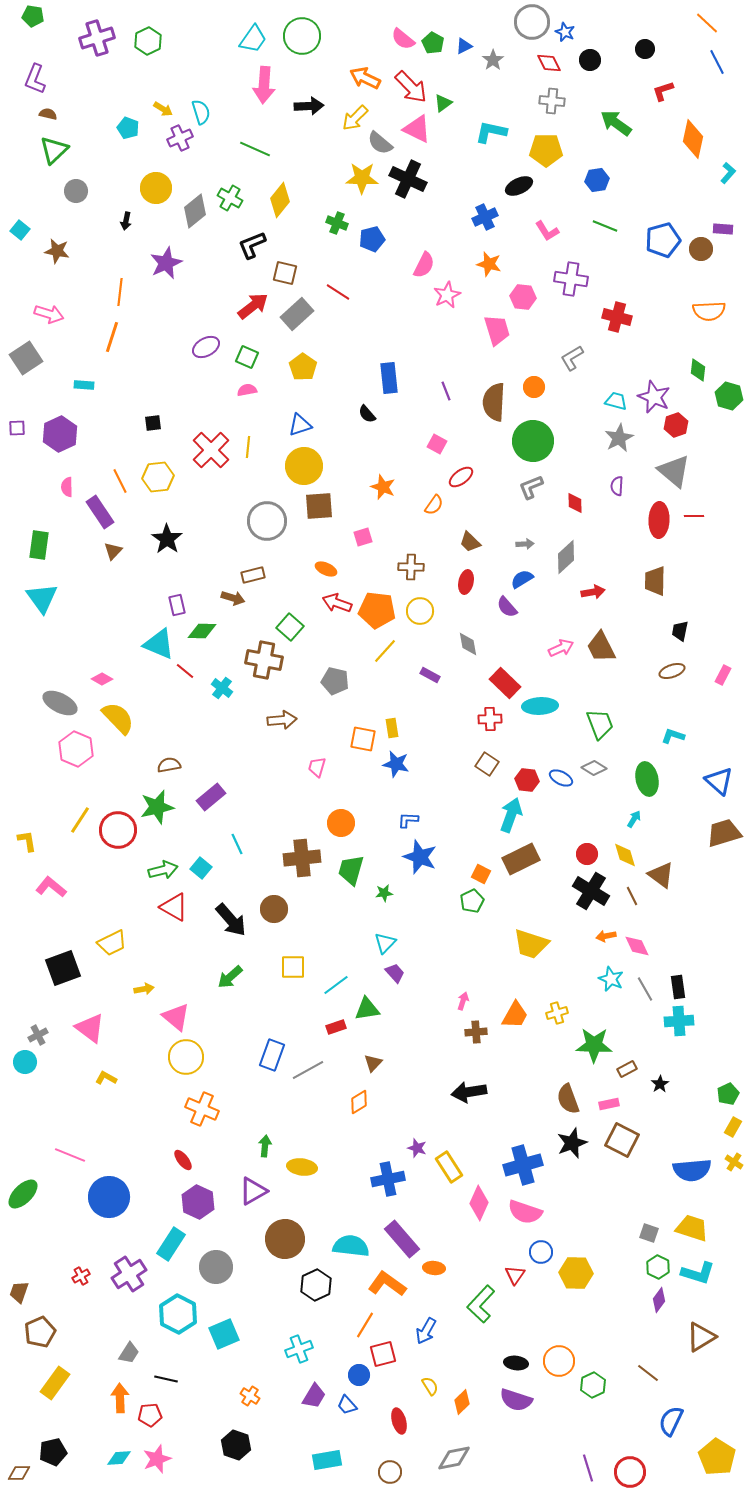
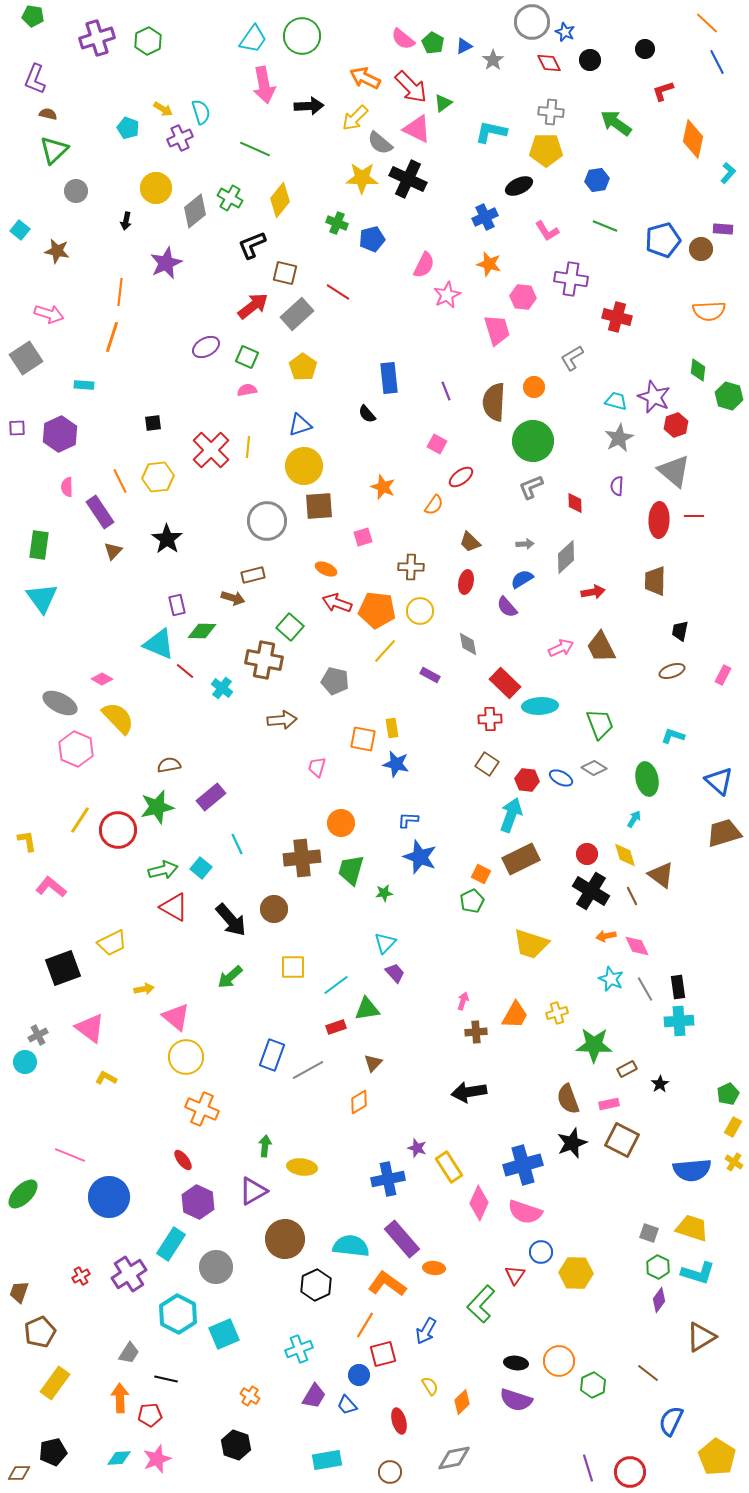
pink arrow at (264, 85): rotated 15 degrees counterclockwise
gray cross at (552, 101): moved 1 px left, 11 px down
